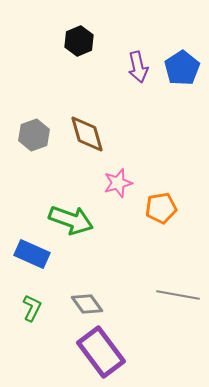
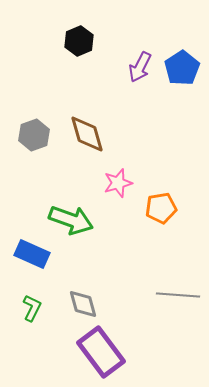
purple arrow: moved 2 px right; rotated 40 degrees clockwise
gray line: rotated 6 degrees counterclockwise
gray diamond: moved 4 px left; rotated 20 degrees clockwise
